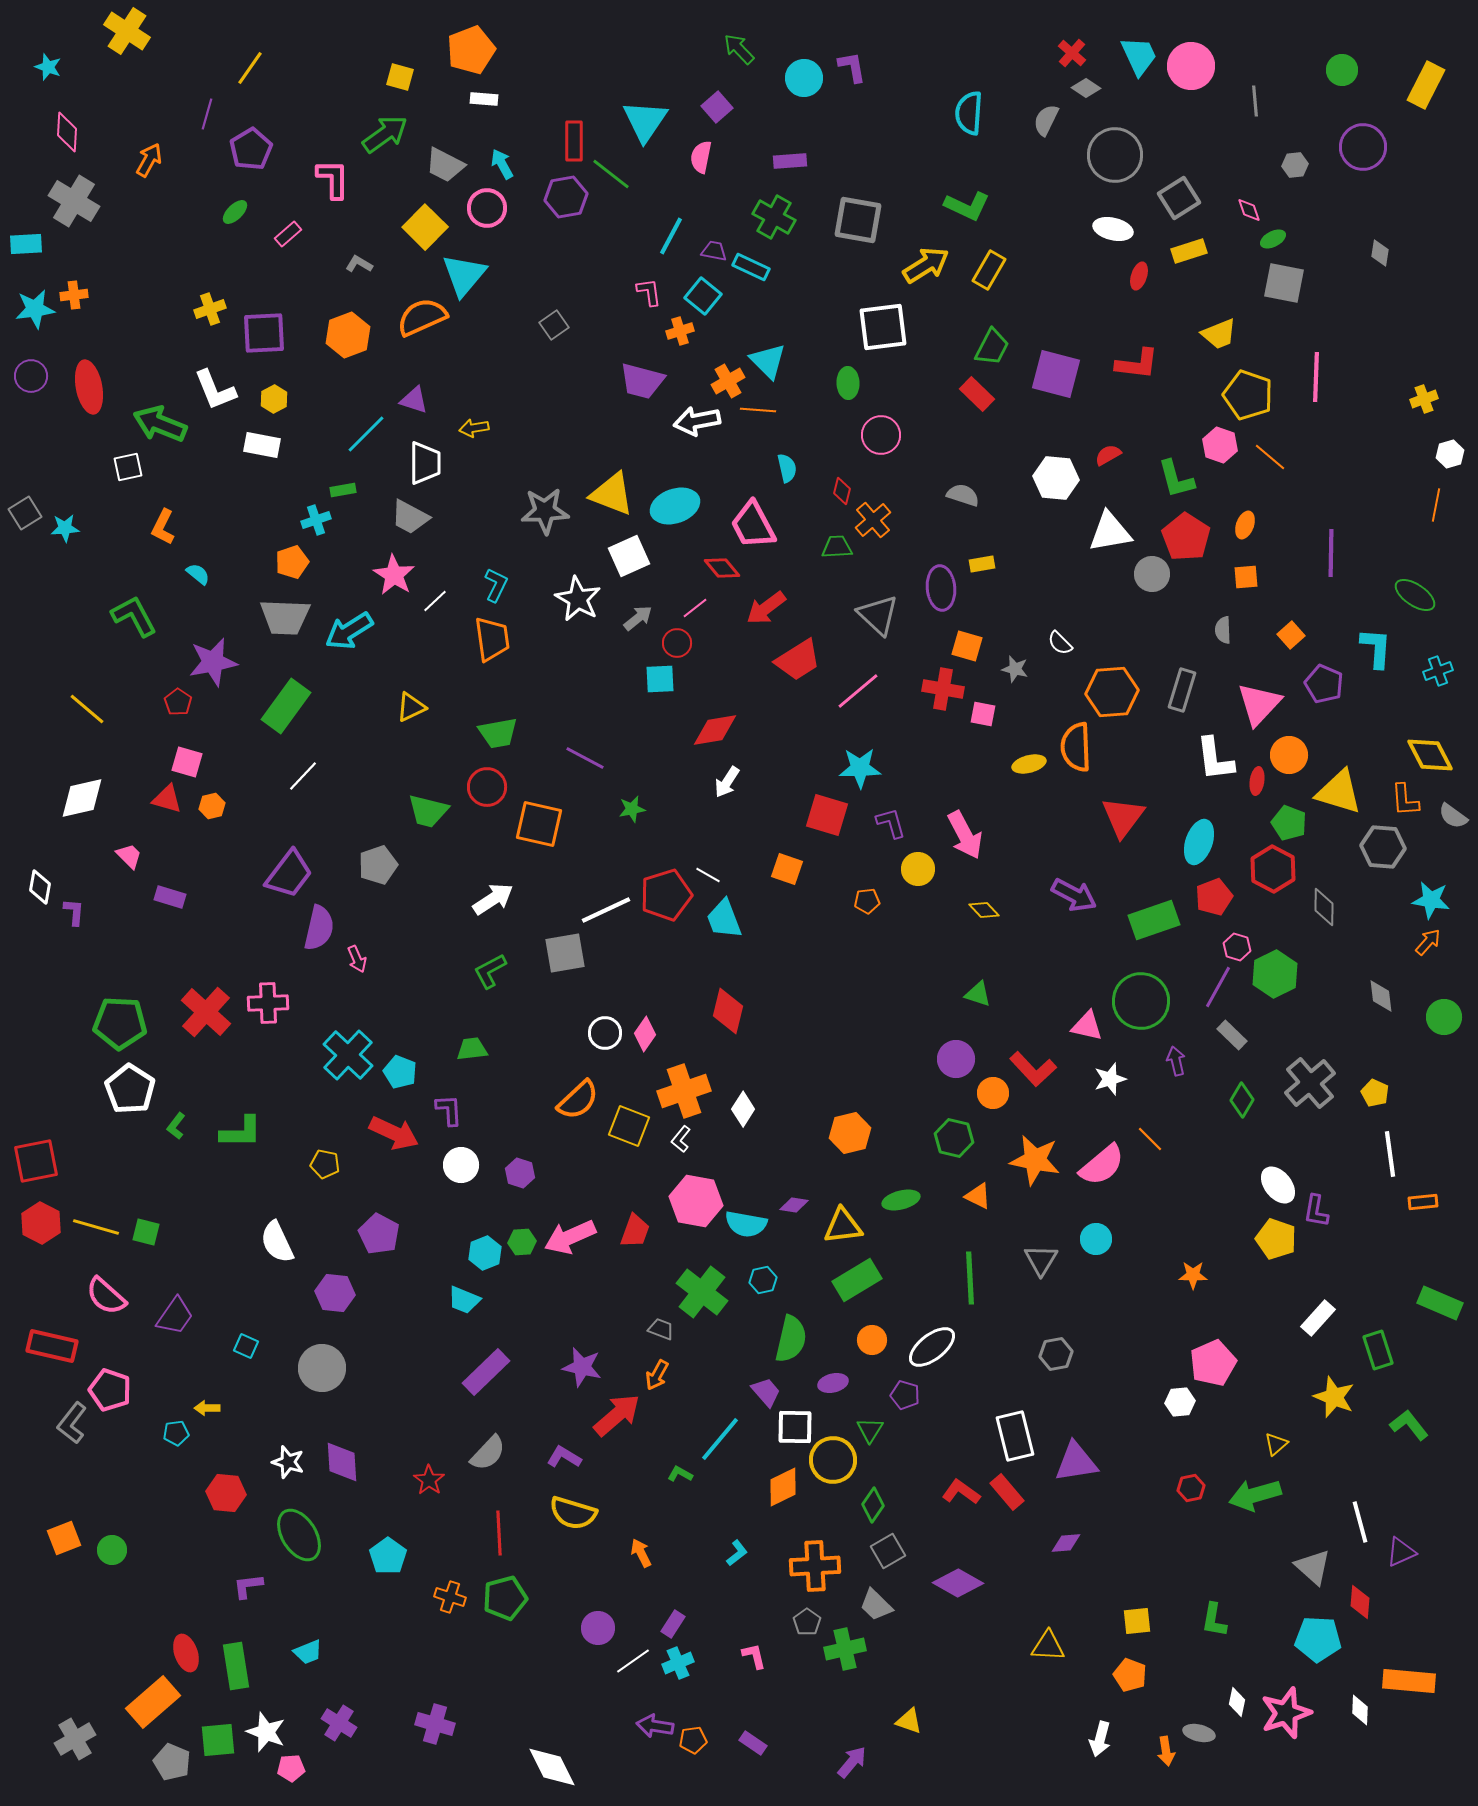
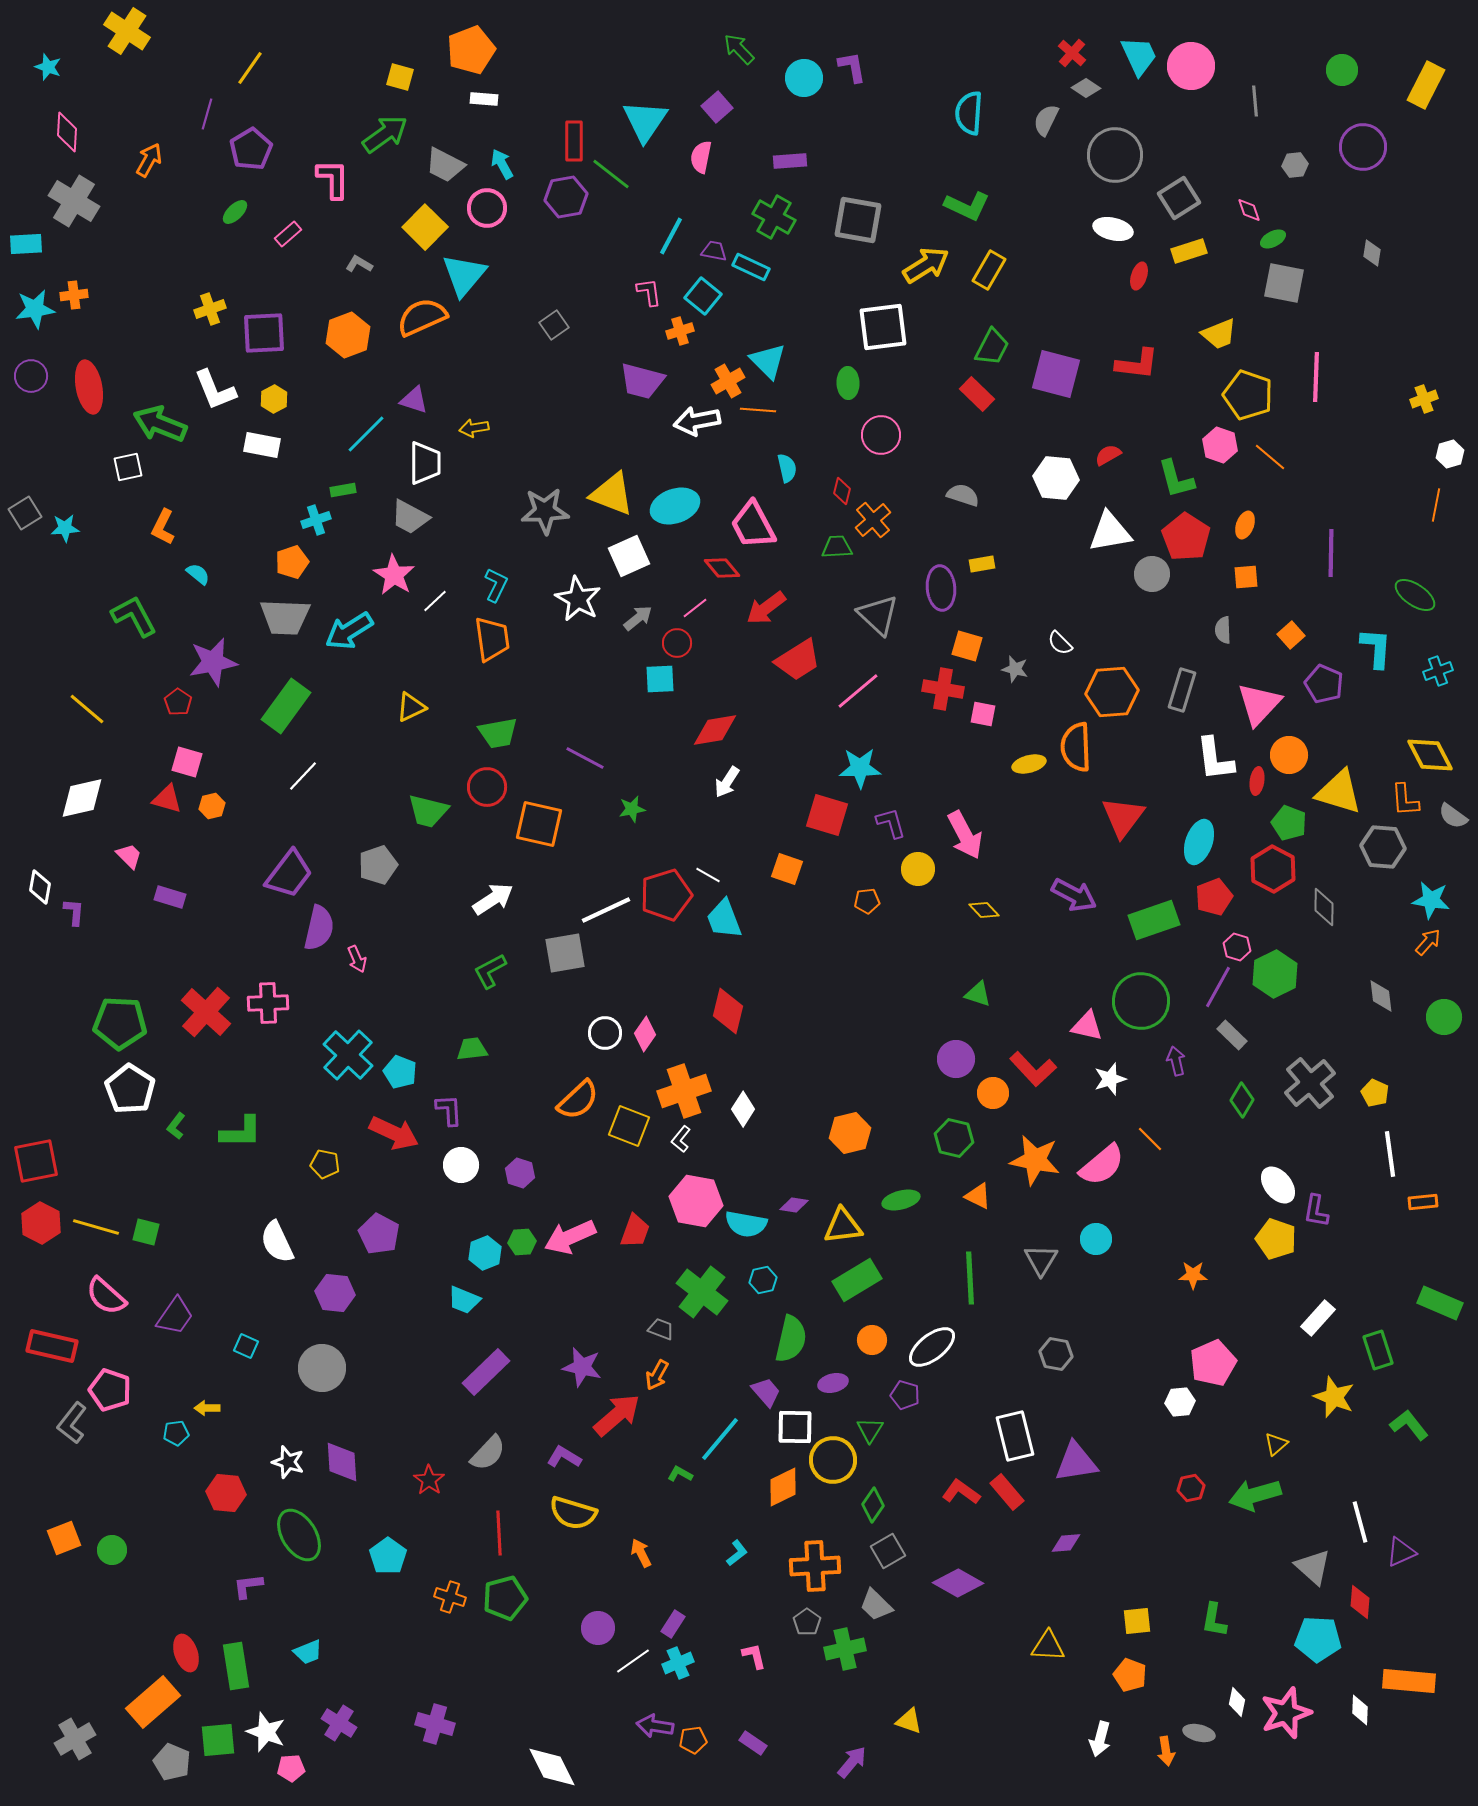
gray diamond at (1380, 253): moved 8 px left
gray hexagon at (1056, 1354): rotated 20 degrees clockwise
